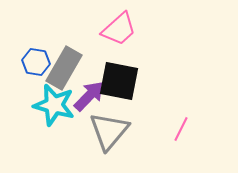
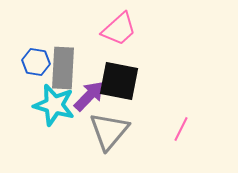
gray rectangle: moved 1 px left; rotated 27 degrees counterclockwise
